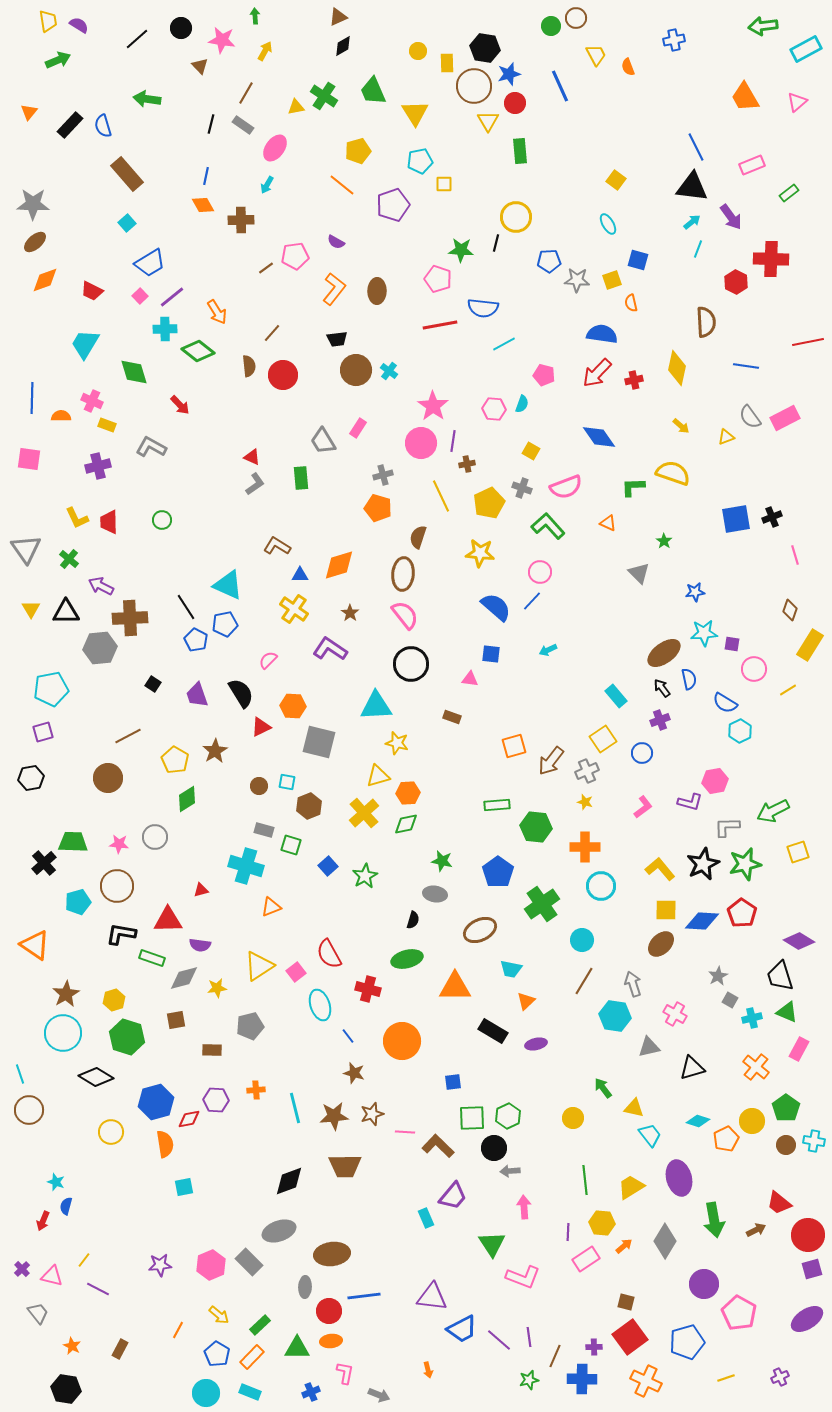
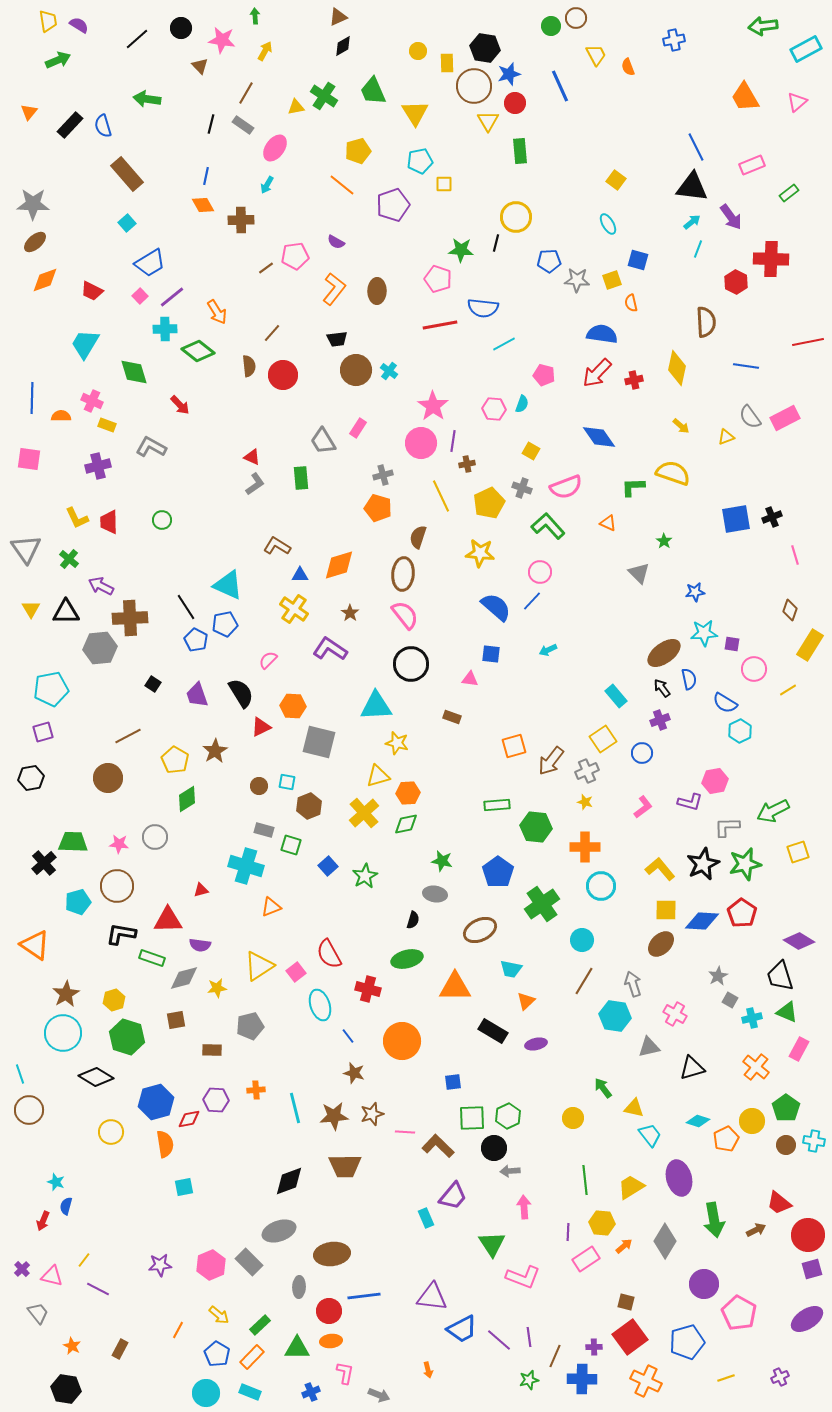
gray ellipse at (305, 1287): moved 6 px left
